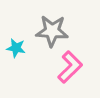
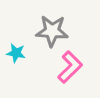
cyan star: moved 5 px down
